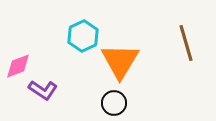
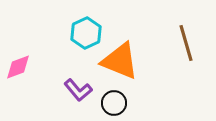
cyan hexagon: moved 3 px right, 3 px up
orange triangle: rotated 39 degrees counterclockwise
pink diamond: moved 1 px down
purple L-shape: moved 35 px right; rotated 16 degrees clockwise
